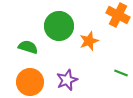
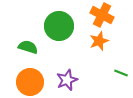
orange cross: moved 16 px left
orange star: moved 10 px right
